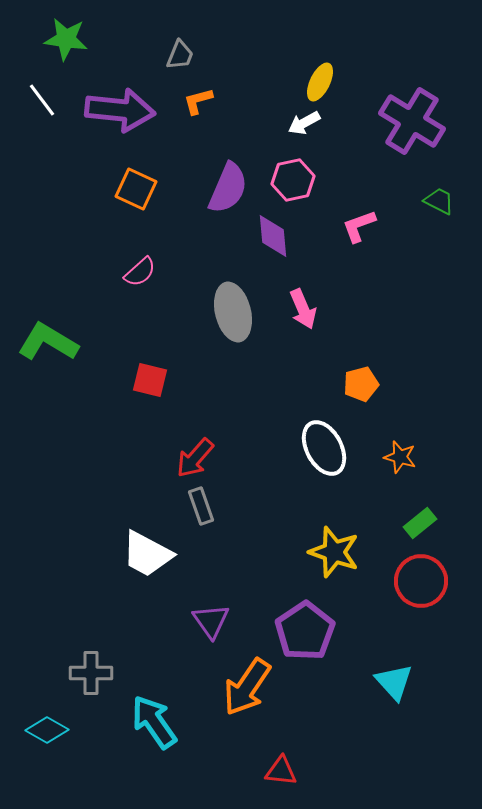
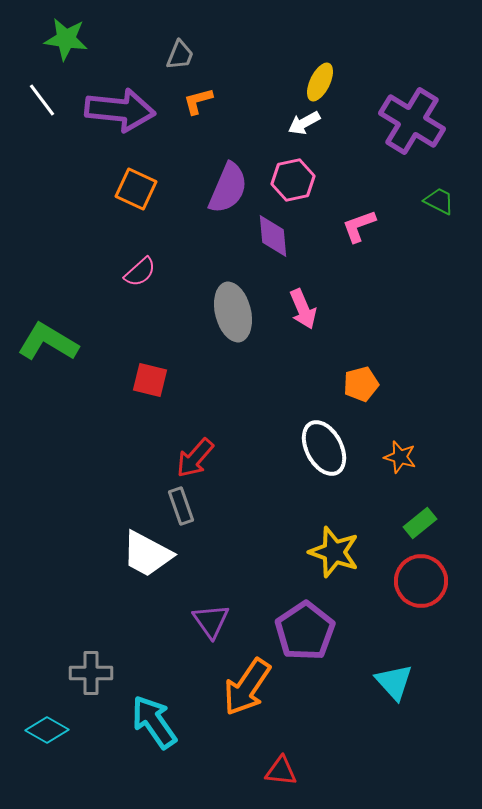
gray rectangle: moved 20 px left
